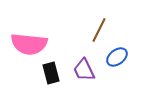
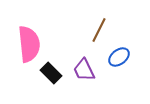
pink semicircle: rotated 102 degrees counterclockwise
blue ellipse: moved 2 px right
black rectangle: rotated 30 degrees counterclockwise
